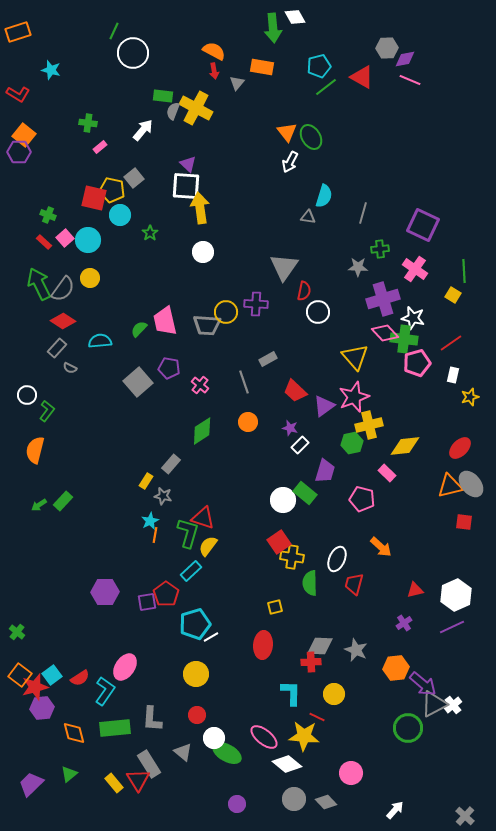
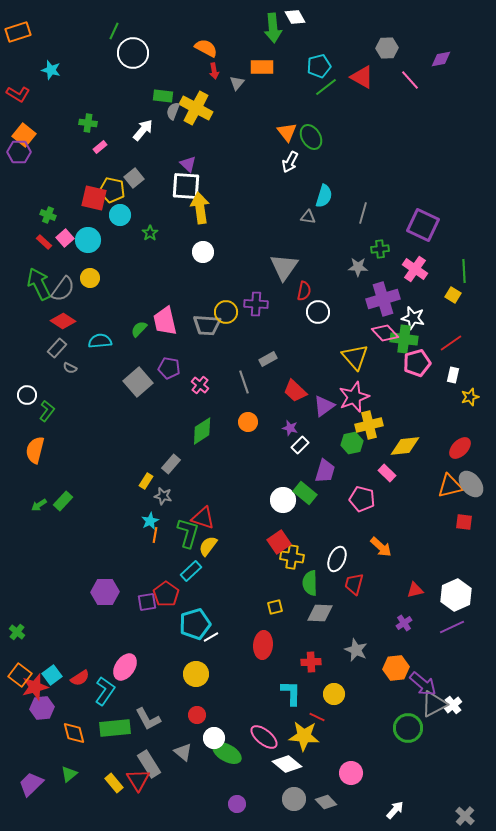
orange semicircle at (214, 51): moved 8 px left, 3 px up
purple diamond at (405, 59): moved 36 px right
orange rectangle at (262, 67): rotated 10 degrees counterclockwise
pink line at (410, 80): rotated 25 degrees clockwise
gray diamond at (320, 646): moved 33 px up
gray L-shape at (152, 719): moved 4 px left; rotated 32 degrees counterclockwise
